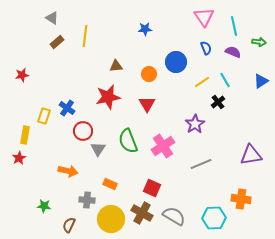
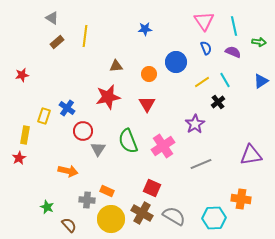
pink triangle at (204, 17): moved 4 px down
orange rectangle at (110, 184): moved 3 px left, 7 px down
green star at (44, 206): moved 3 px right, 1 px down; rotated 16 degrees clockwise
brown semicircle at (69, 225): rotated 112 degrees clockwise
